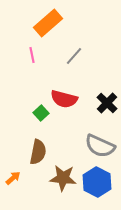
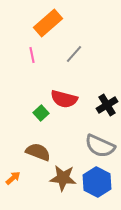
gray line: moved 2 px up
black cross: moved 2 px down; rotated 15 degrees clockwise
brown semicircle: rotated 80 degrees counterclockwise
